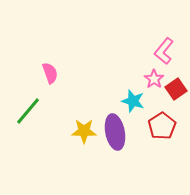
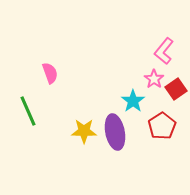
cyan star: rotated 20 degrees clockwise
green line: rotated 64 degrees counterclockwise
